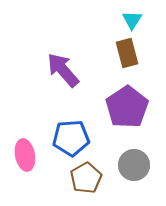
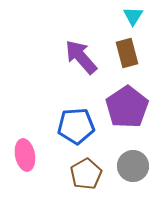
cyan triangle: moved 1 px right, 4 px up
purple arrow: moved 18 px right, 13 px up
blue pentagon: moved 5 px right, 12 px up
gray circle: moved 1 px left, 1 px down
brown pentagon: moved 4 px up
